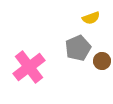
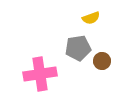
gray pentagon: rotated 15 degrees clockwise
pink cross: moved 11 px right, 7 px down; rotated 28 degrees clockwise
